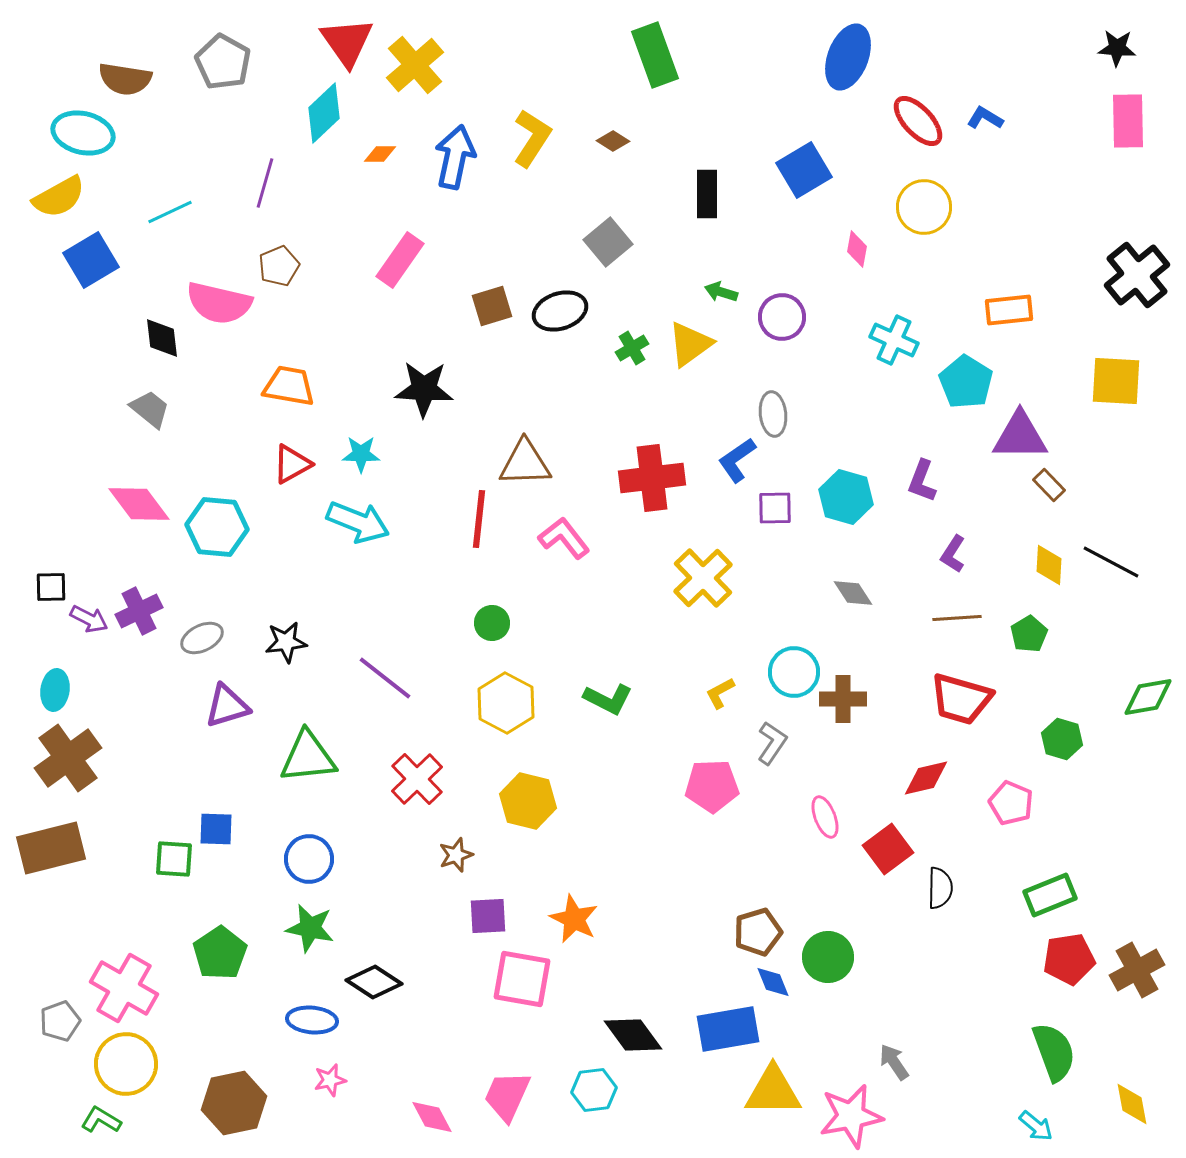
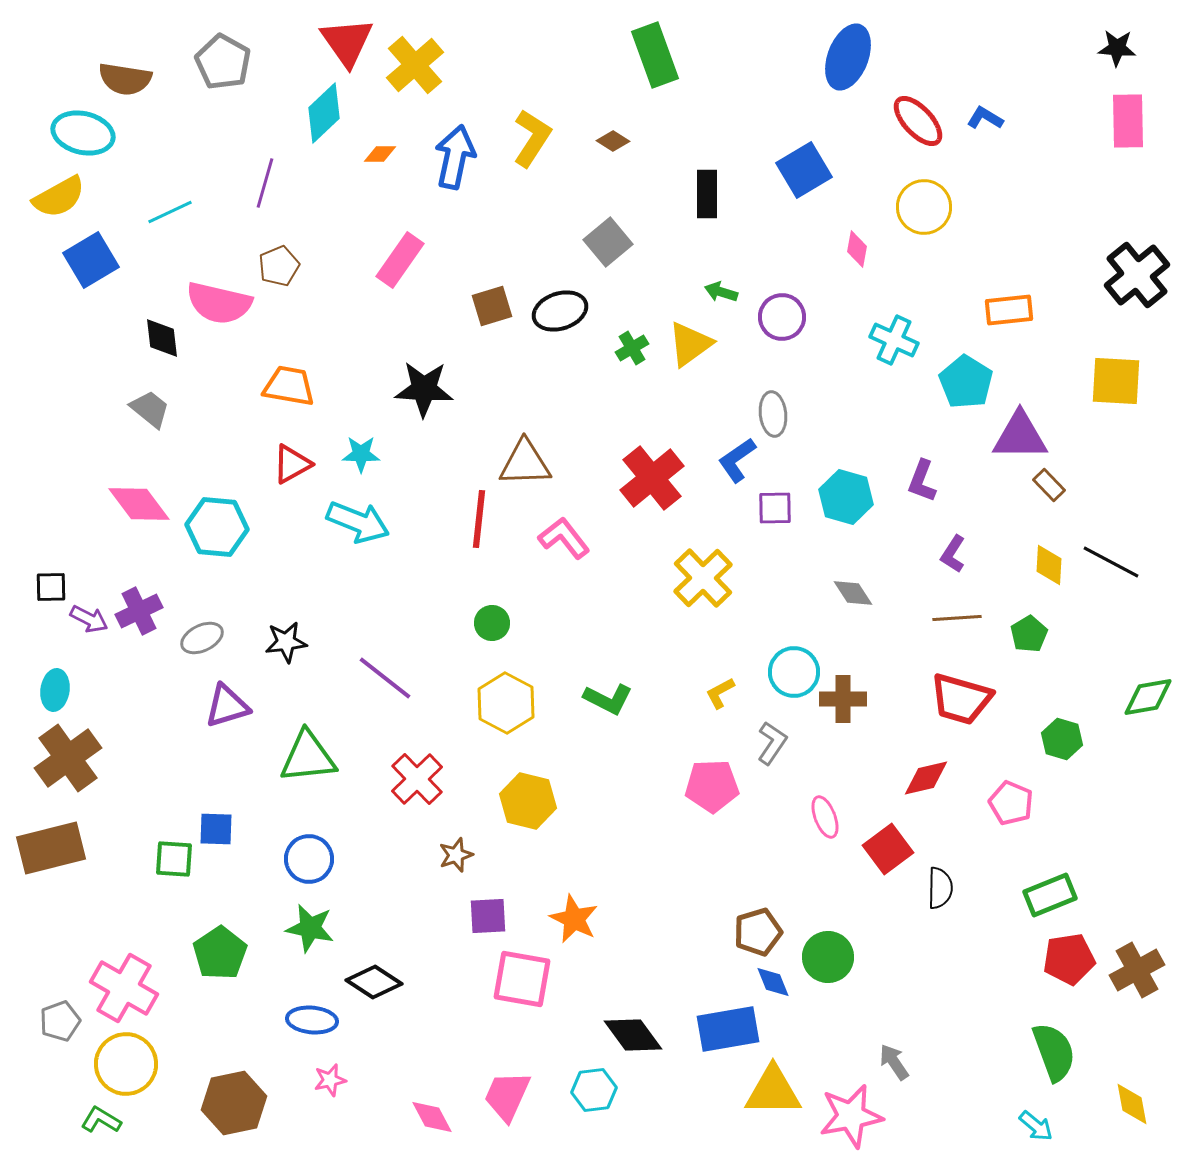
red cross at (652, 478): rotated 32 degrees counterclockwise
